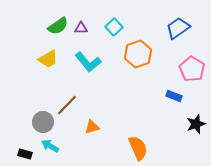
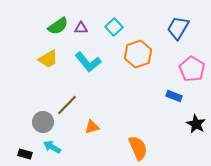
blue trapezoid: rotated 25 degrees counterclockwise
black star: rotated 24 degrees counterclockwise
cyan arrow: moved 2 px right, 1 px down
